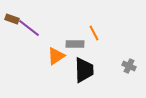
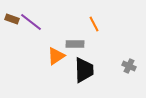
purple line: moved 2 px right, 6 px up
orange line: moved 9 px up
